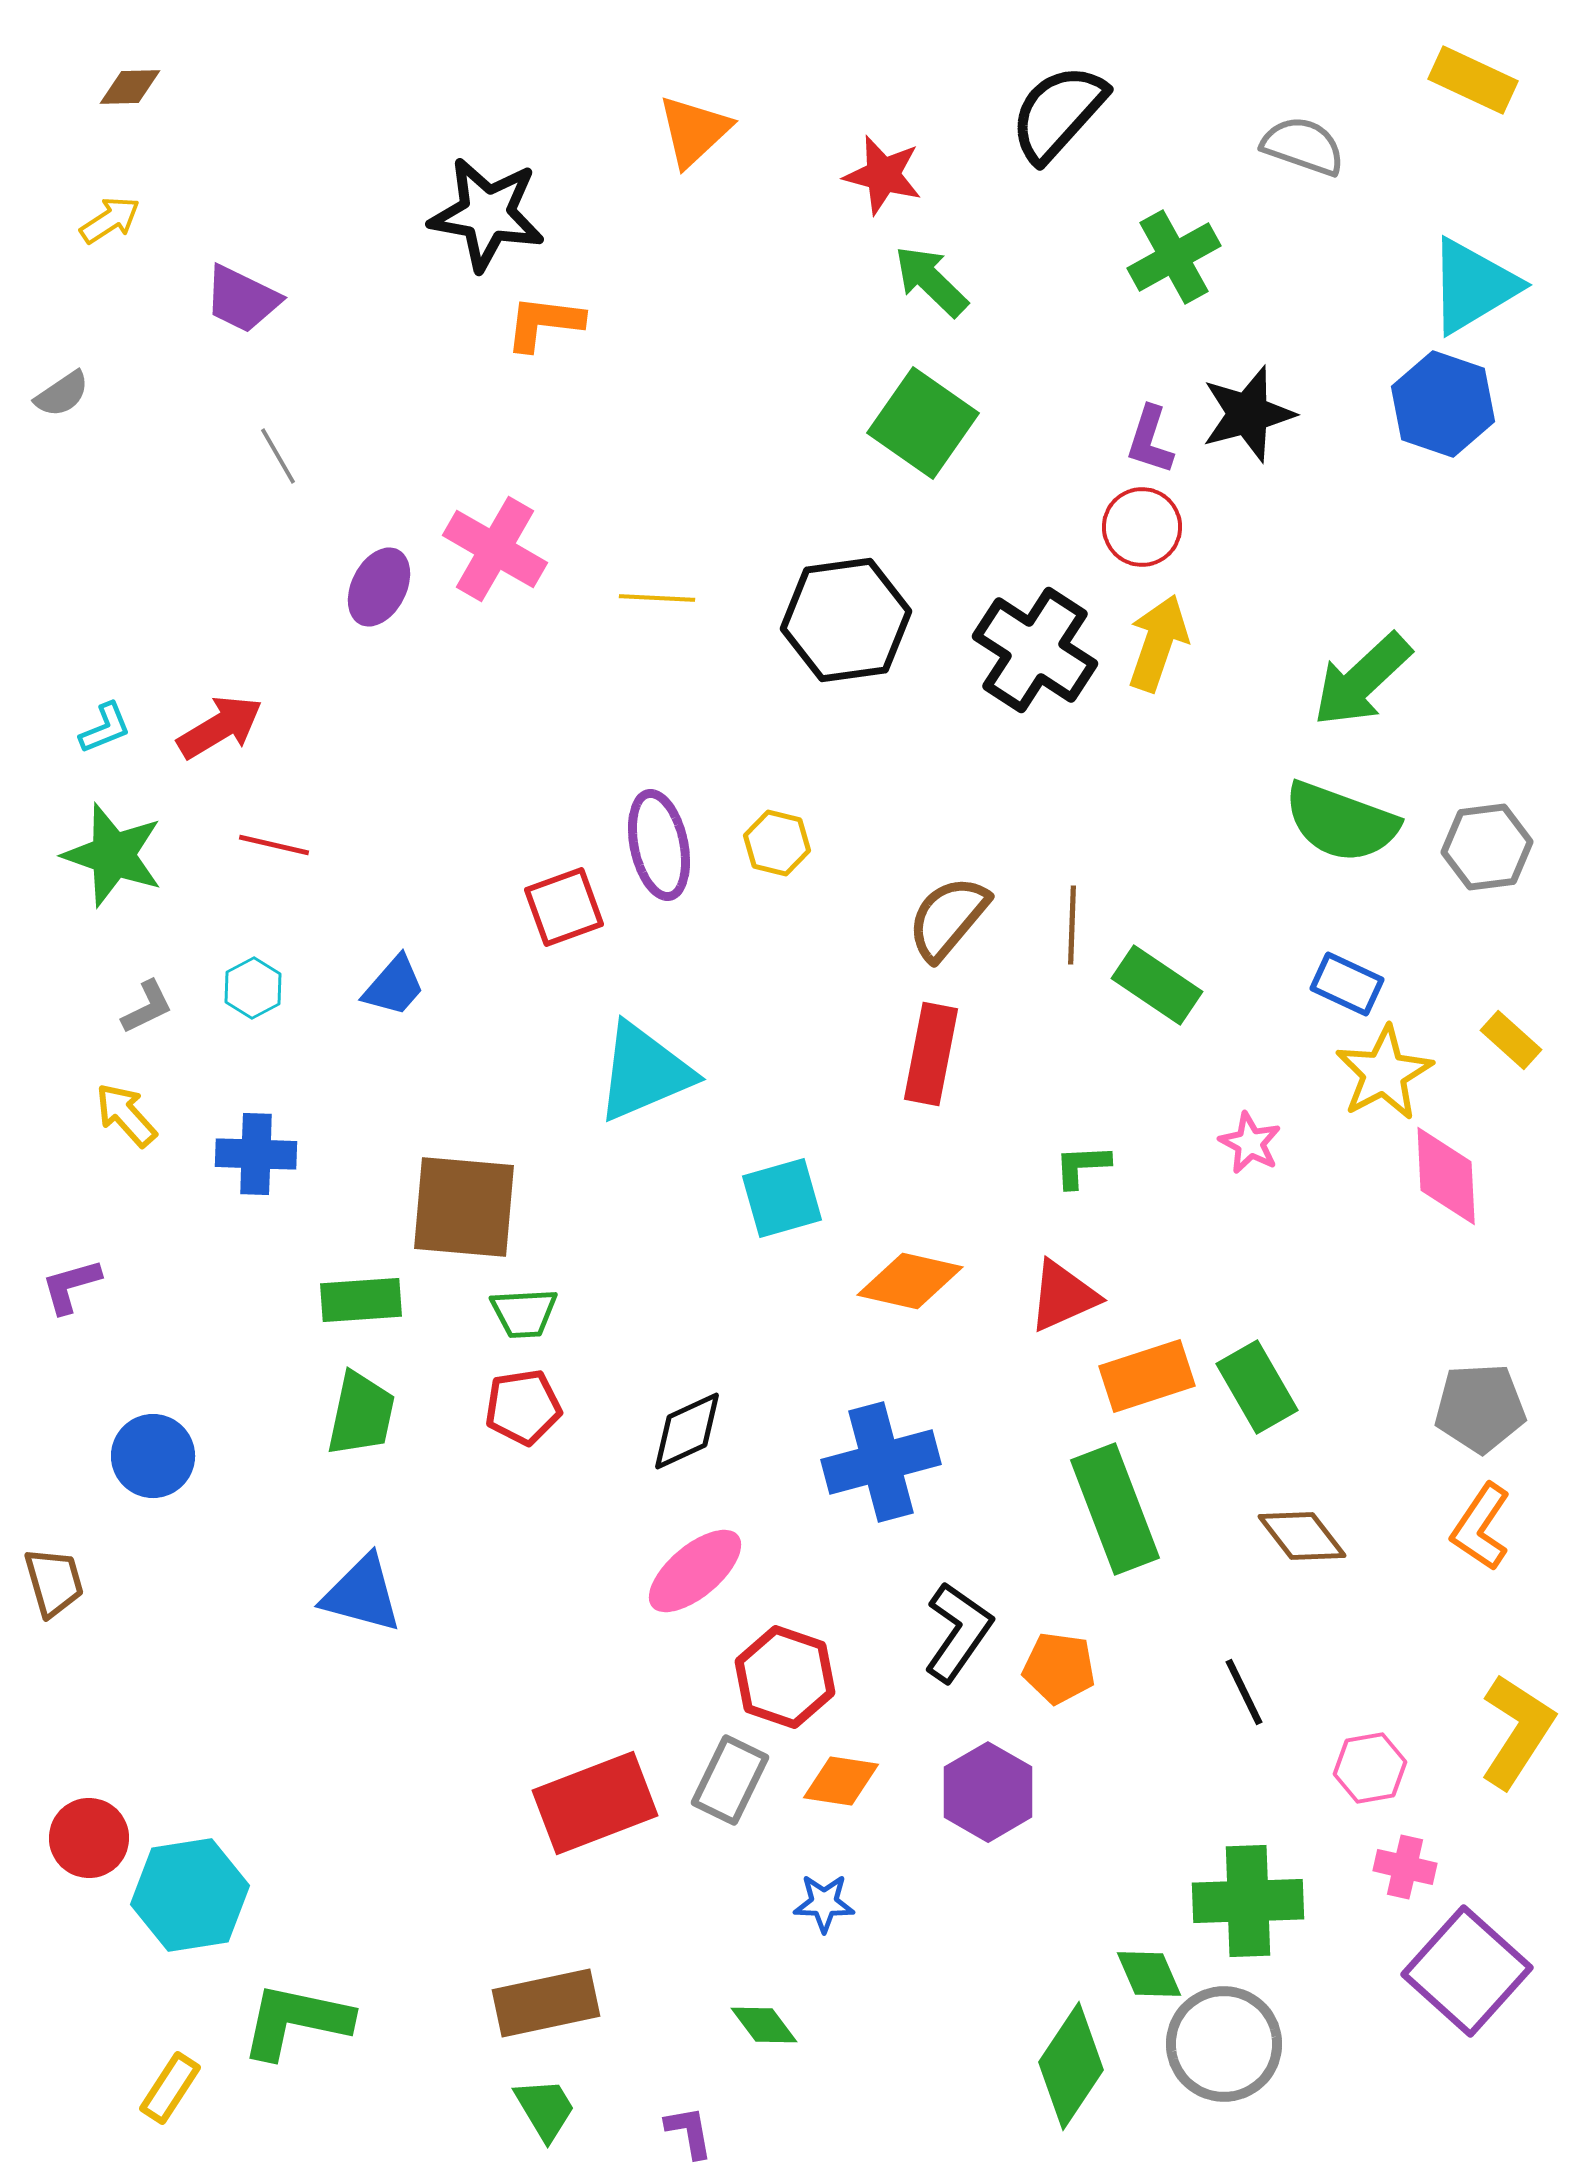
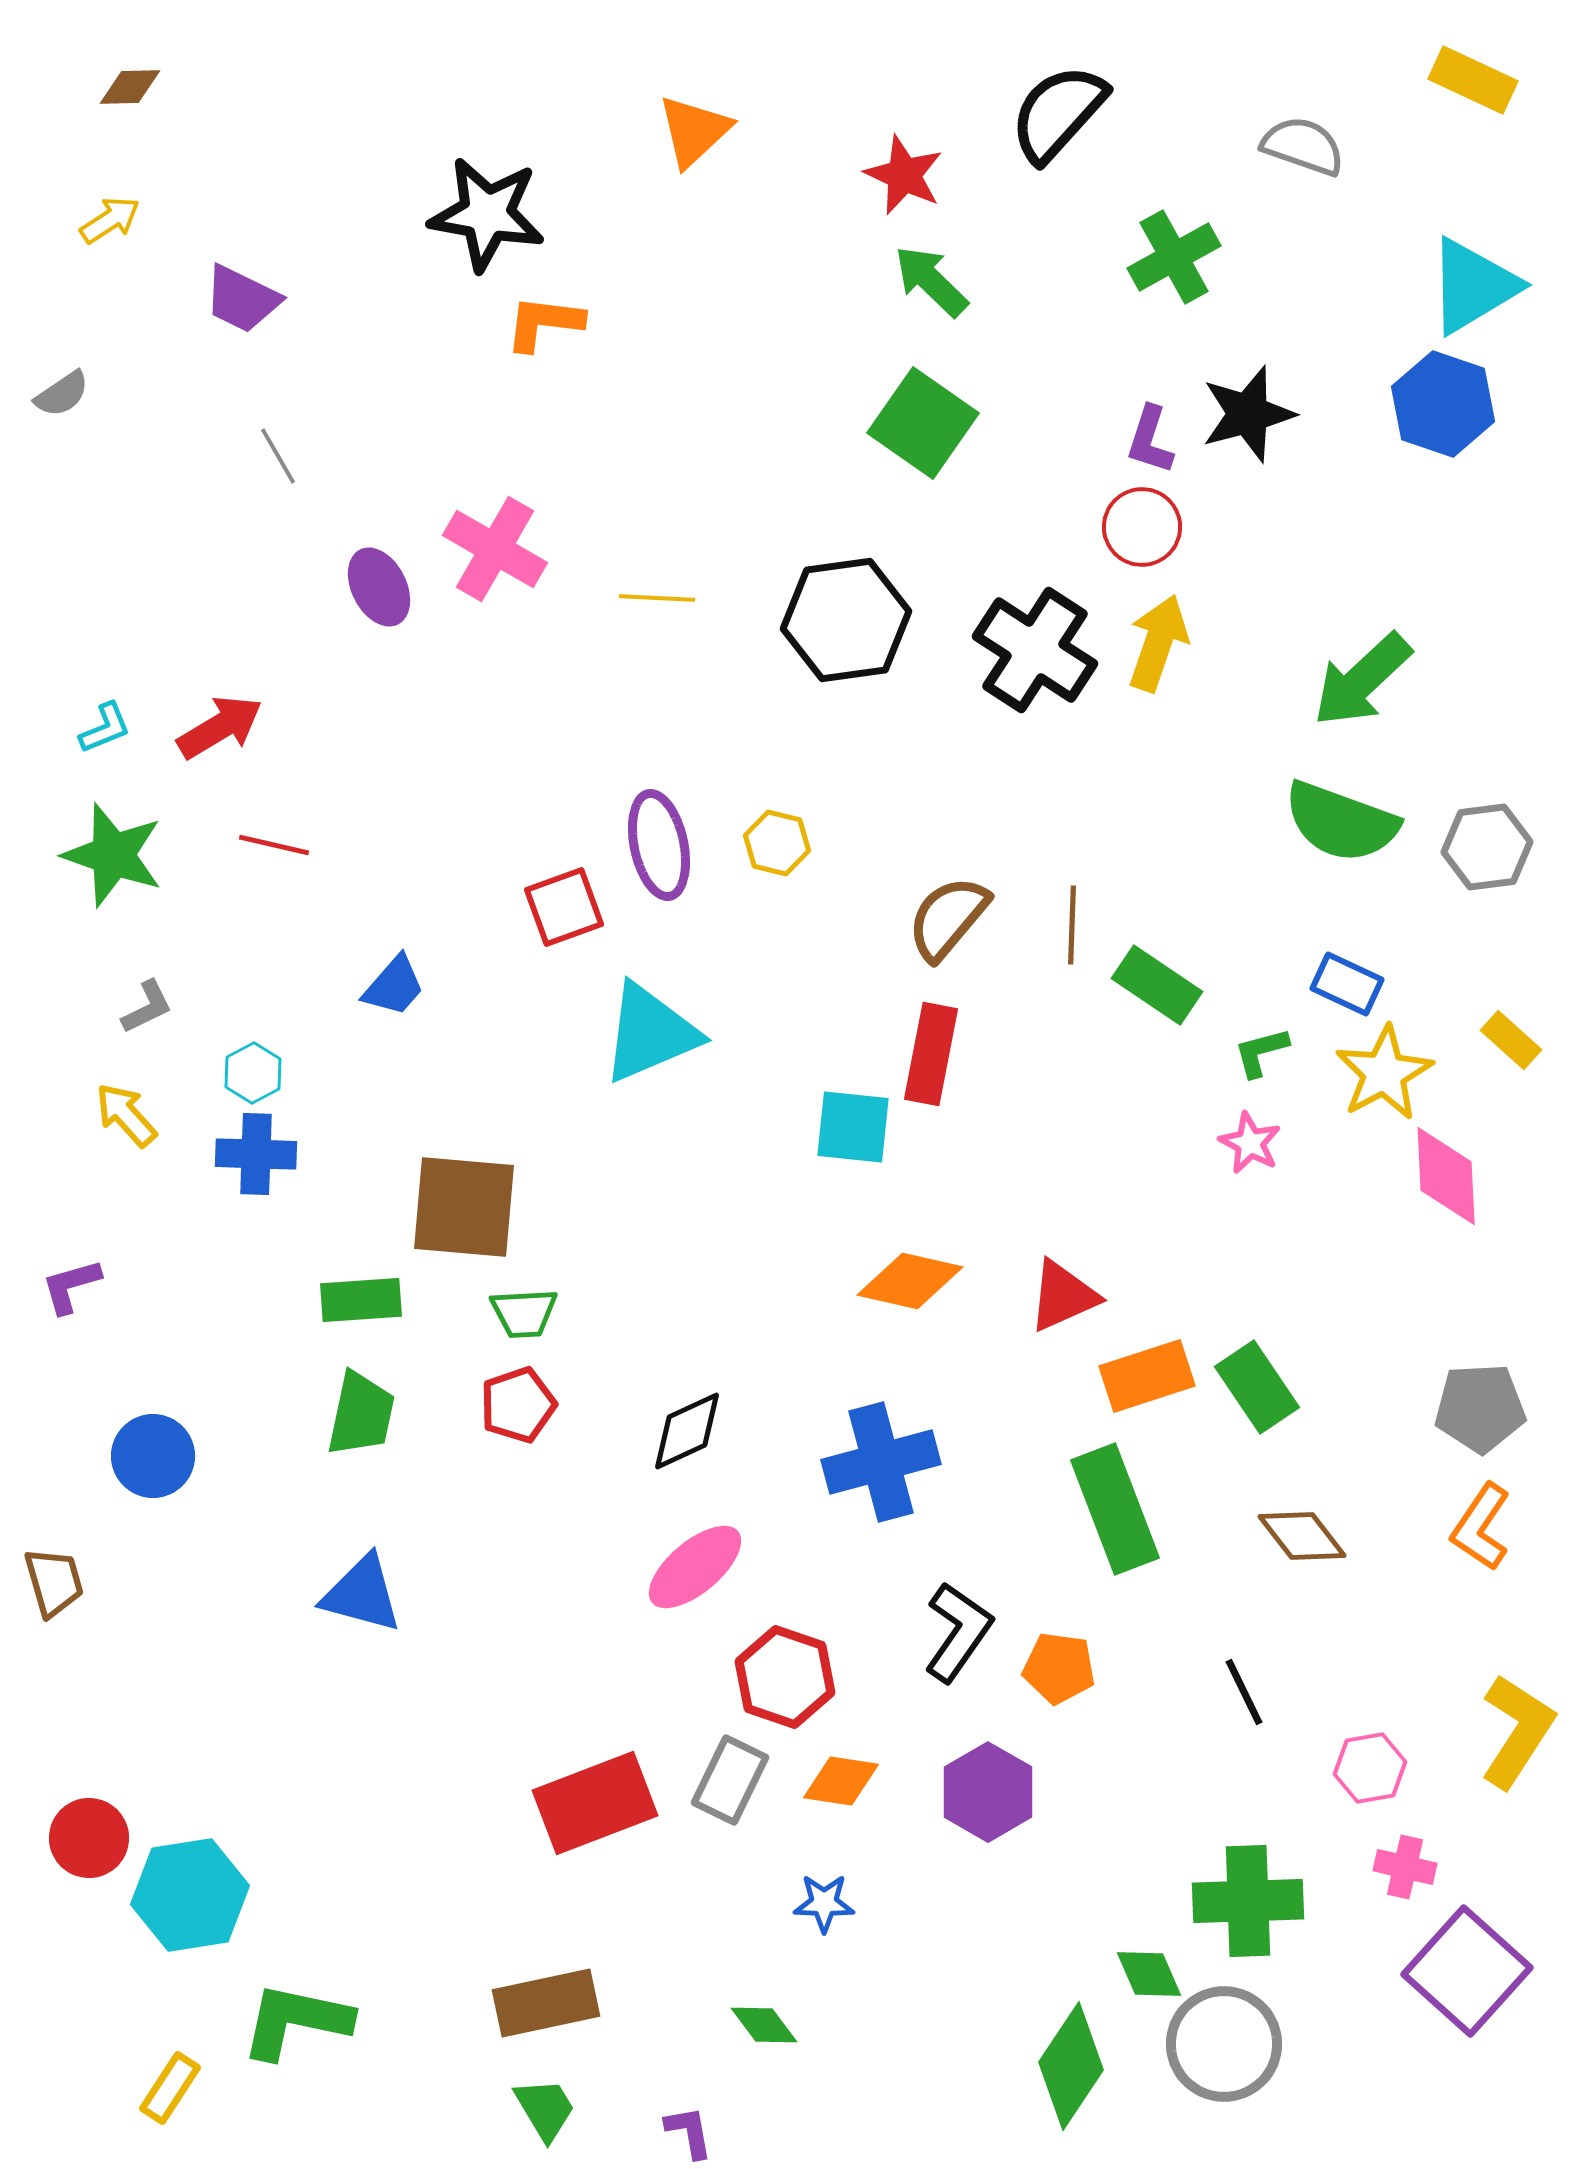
red star at (883, 175): moved 21 px right; rotated 10 degrees clockwise
purple ellipse at (379, 587): rotated 54 degrees counterclockwise
cyan hexagon at (253, 988): moved 85 px down
cyan triangle at (644, 1072): moved 6 px right, 39 px up
green L-shape at (1082, 1166): moved 179 px right, 114 px up; rotated 12 degrees counterclockwise
cyan square at (782, 1198): moved 71 px right, 71 px up; rotated 22 degrees clockwise
green rectangle at (1257, 1387): rotated 4 degrees counterclockwise
red pentagon at (523, 1407): moved 5 px left, 2 px up; rotated 10 degrees counterclockwise
pink ellipse at (695, 1571): moved 4 px up
